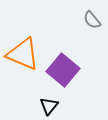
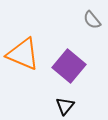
purple square: moved 6 px right, 4 px up
black triangle: moved 16 px right
